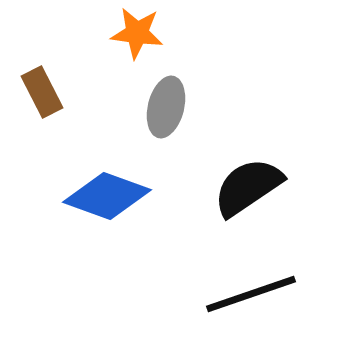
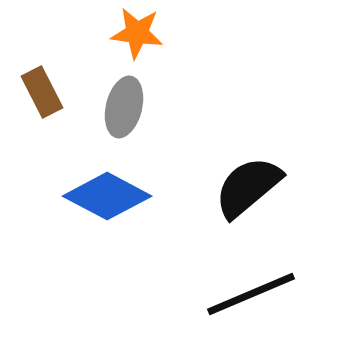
gray ellipse: moved 42 px left
black semicircle: rotated 6 degrees counterclockwise
blue diamond: rotated 8 degrees clockwise
black line: rotated 4 degrees counterclockwise
